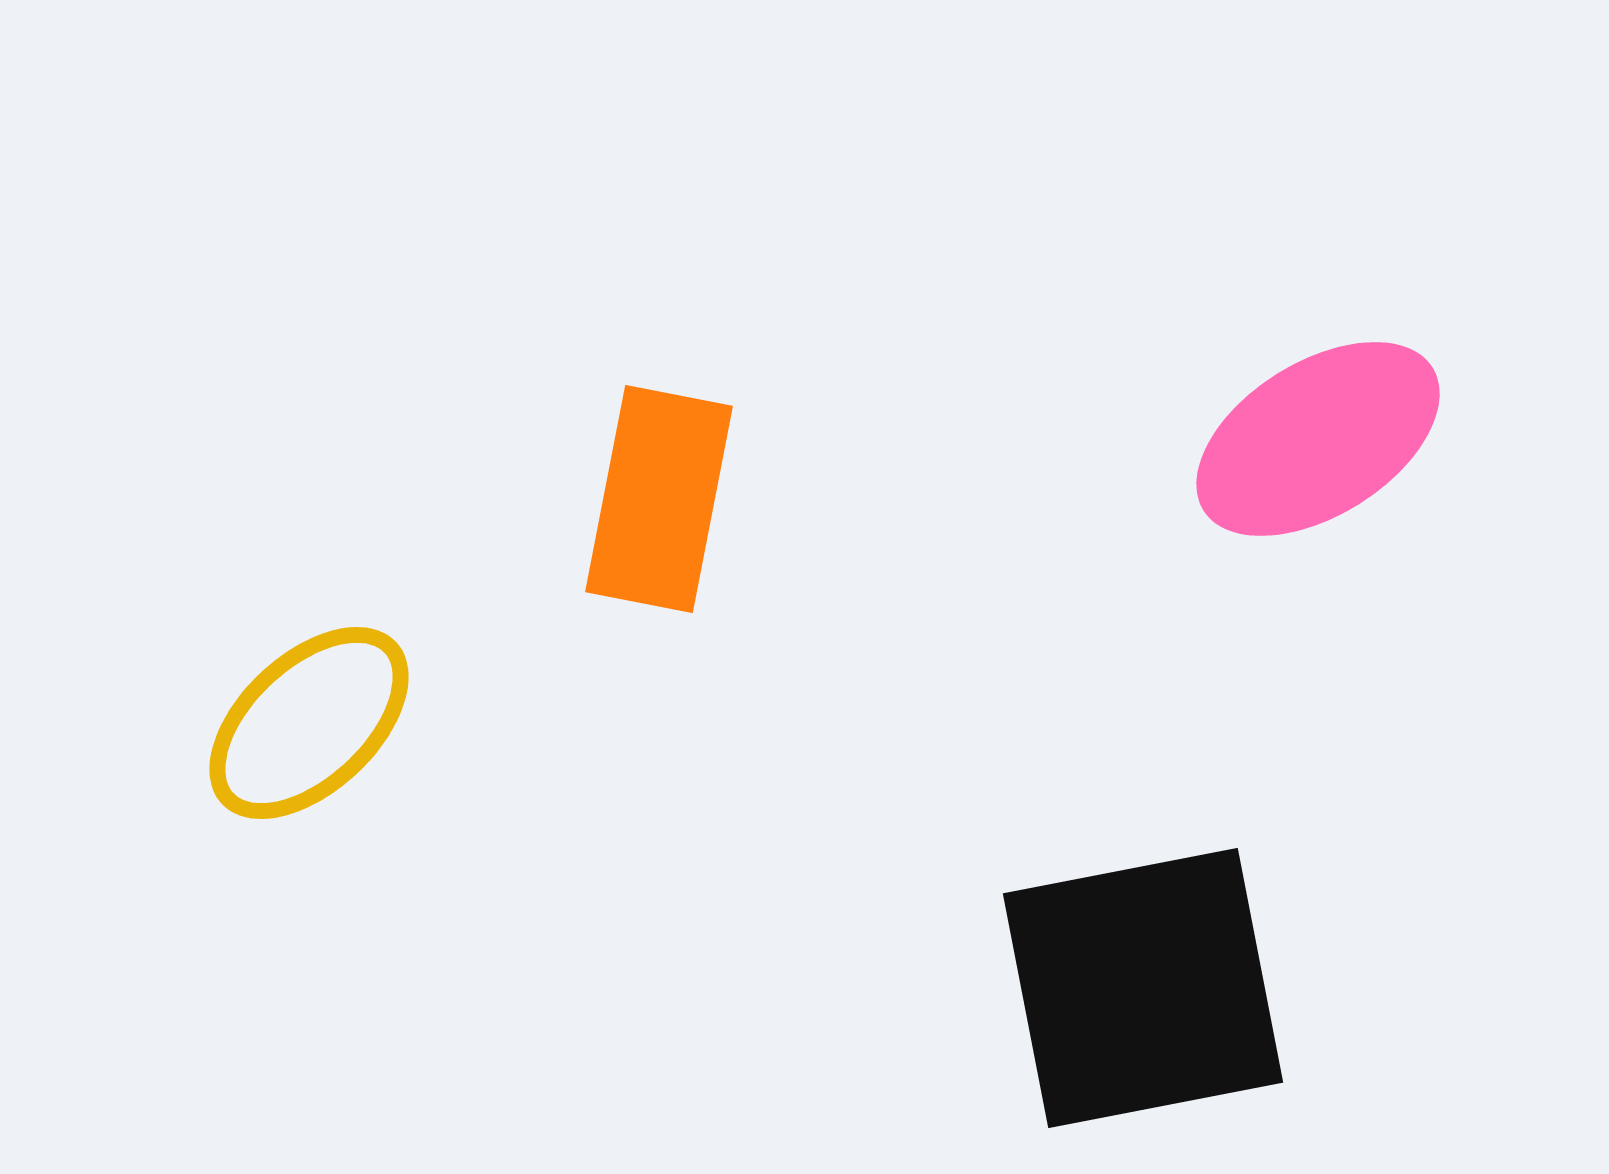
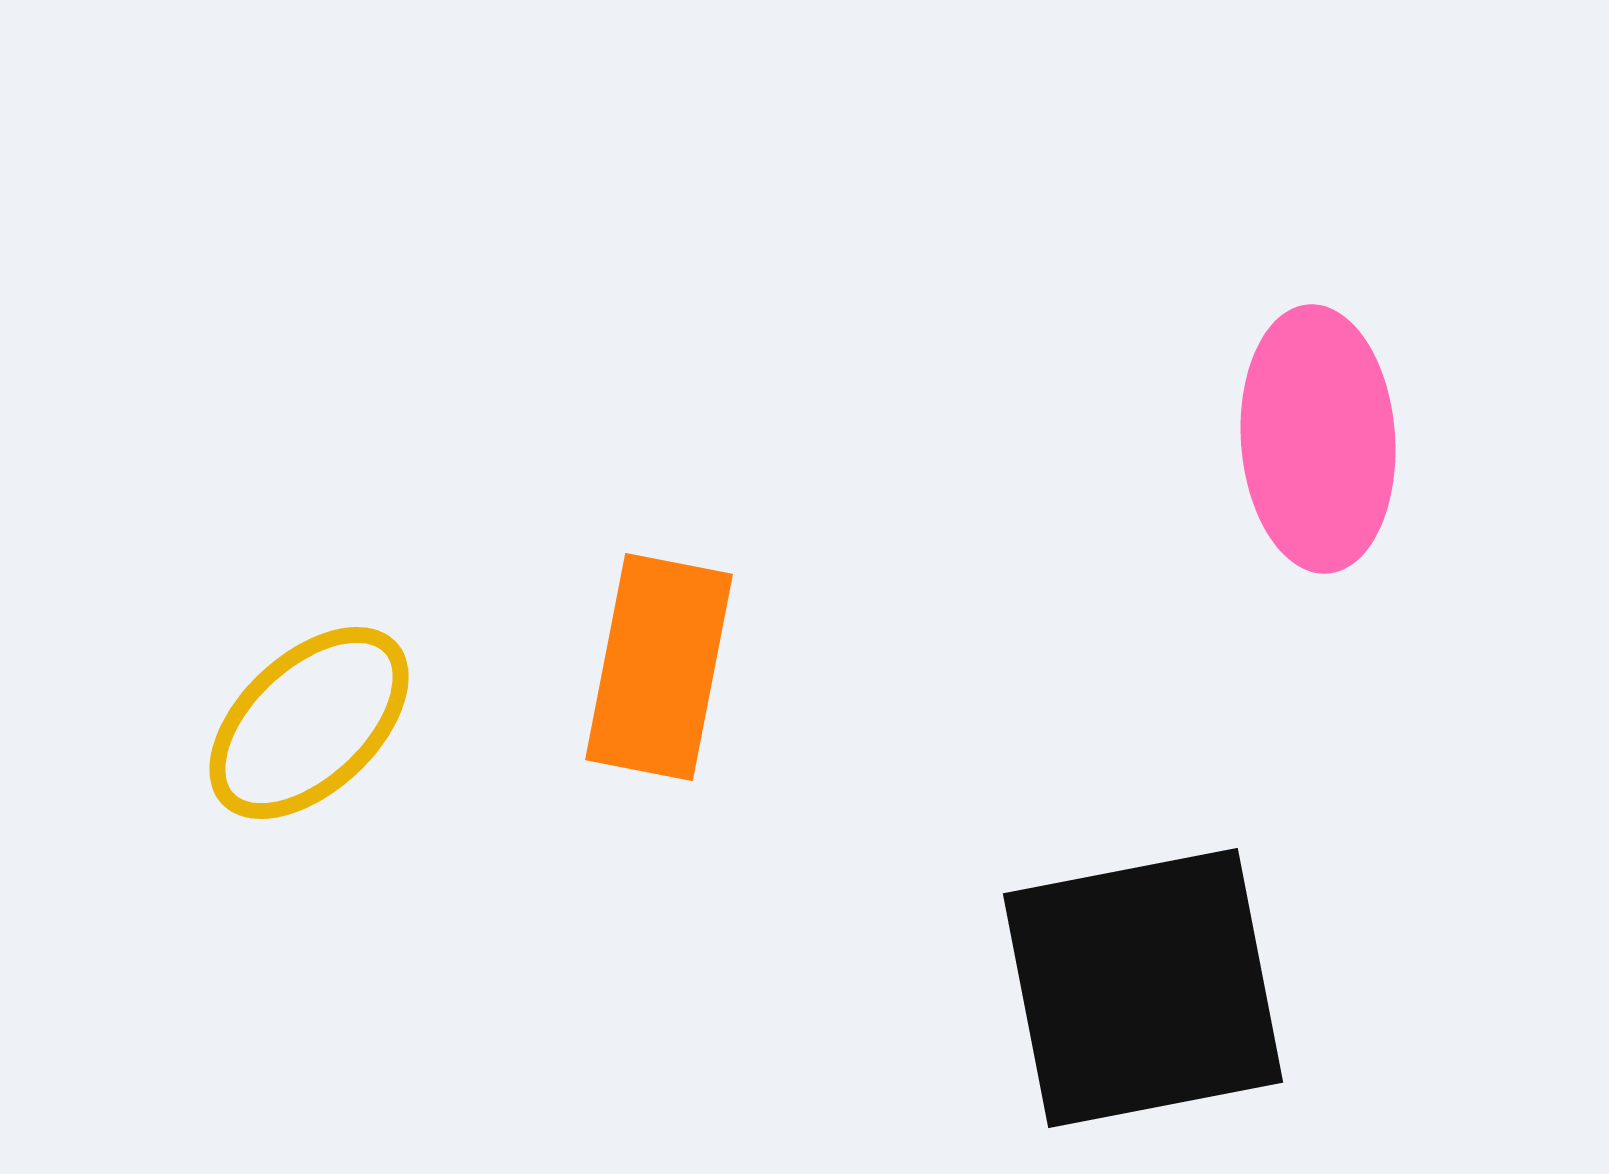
pink ellipse: rotated 62 degrees counterclockwise
orange rectangle: moved 168 px down
